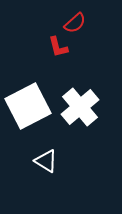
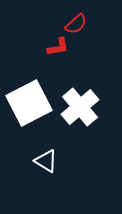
red semicircle: moved 1 px right, 1 px down
red L-shape: rotated 85 degrees counterclockwise
white square: moved 1 px right, 3 px up
